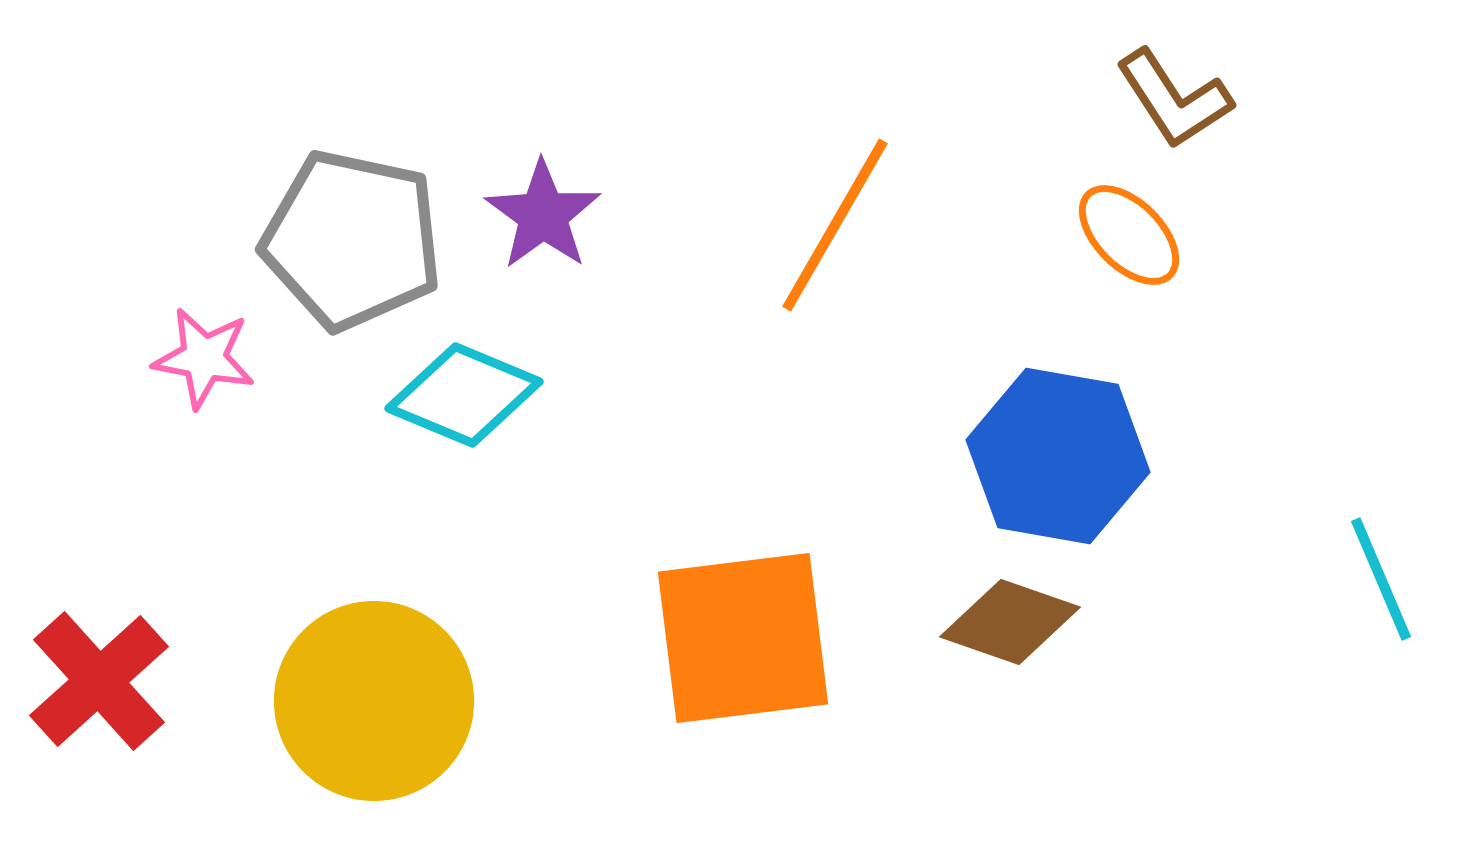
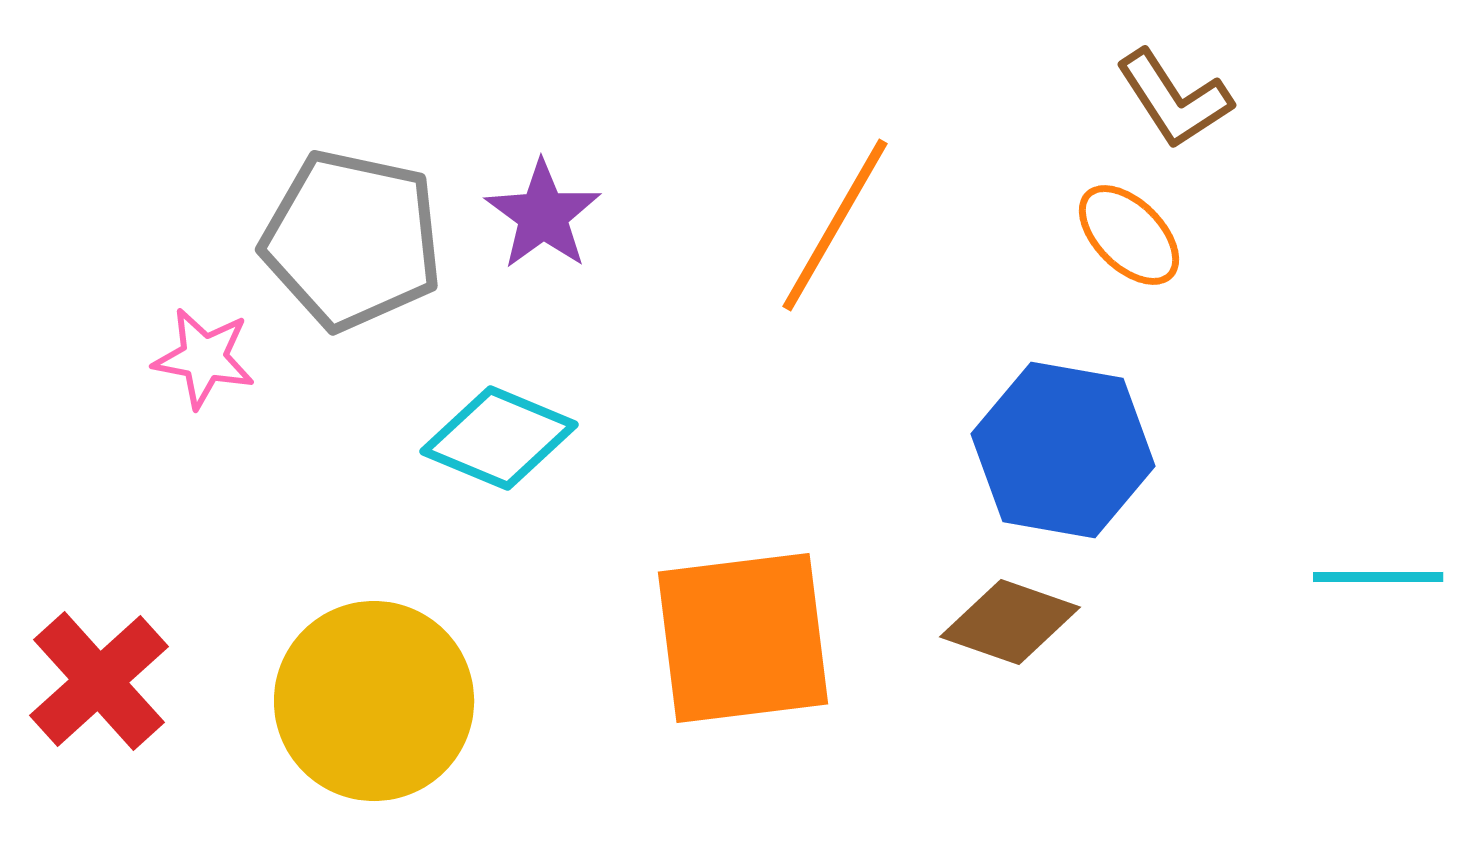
cyan diamond: moved 35 px right, 43 px down
blue hexagon: moved 5 px right, 6 px up
cyan line: moved 3 px left, 2 px up; rotated 67 degrees counterclockwise
